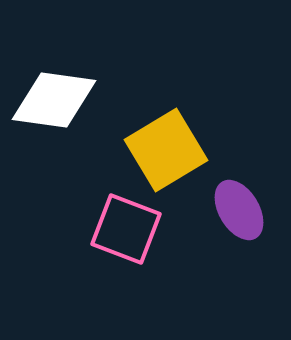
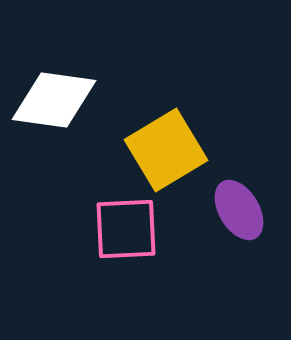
pink square: rotated 24 degrees counterclockwise
